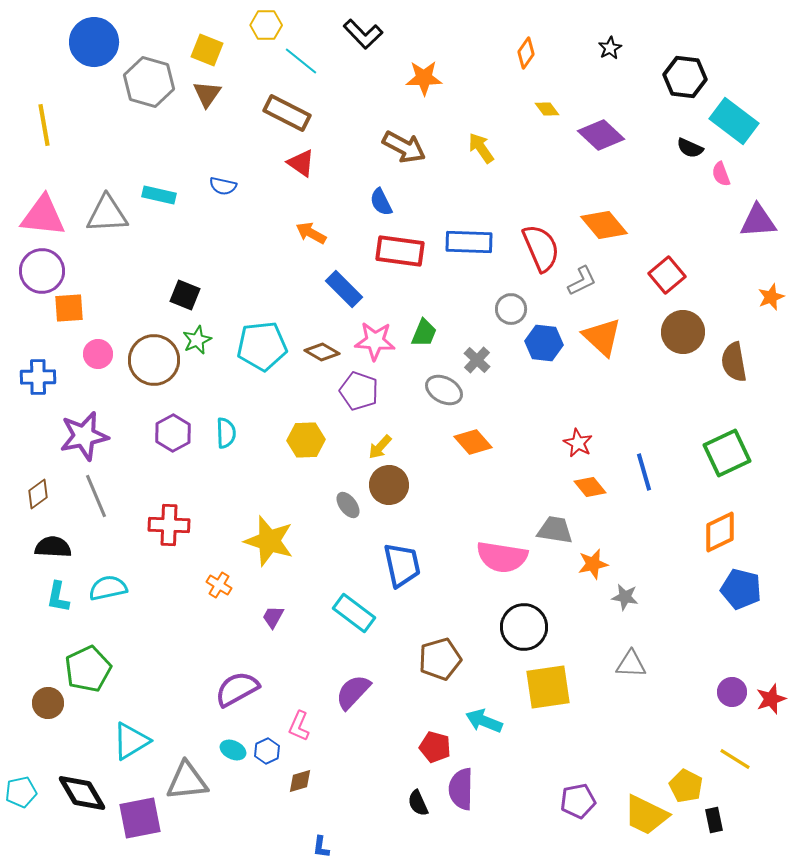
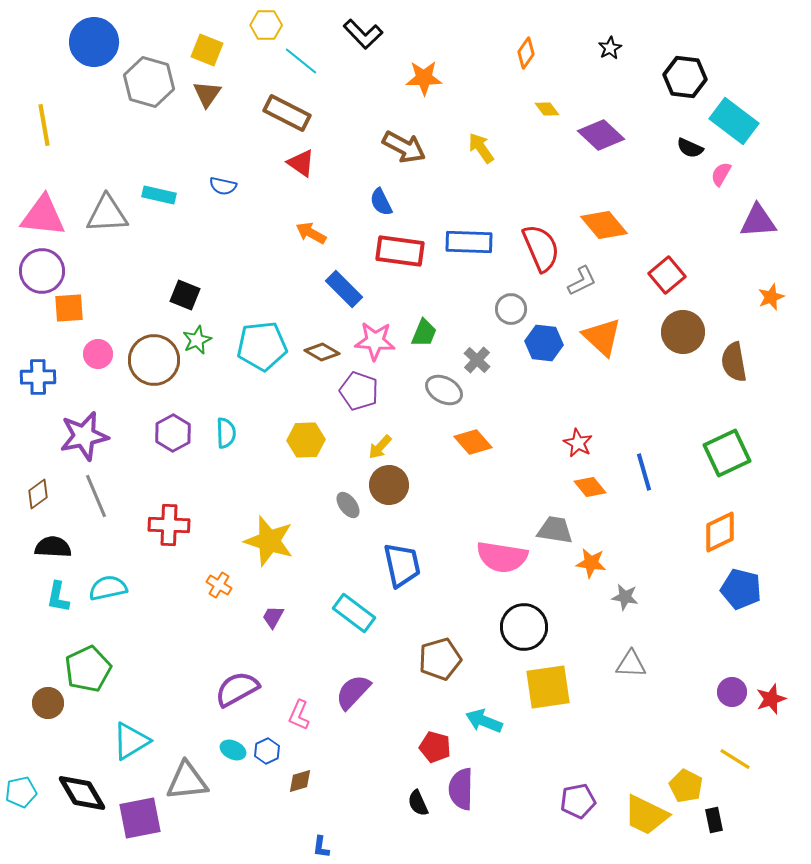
pink semicircle at (721, 174): rotated 50 degrees clockwise
orange star at (593, 564): moved 2 px left, 1 px up; rotated 20 degrees clockwise
pink L-shape at (299, 726): moved 11 px up
